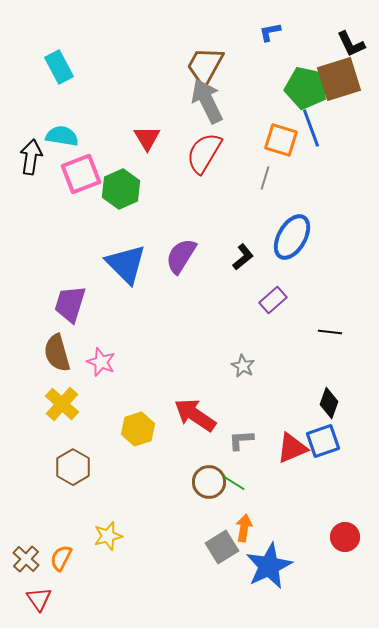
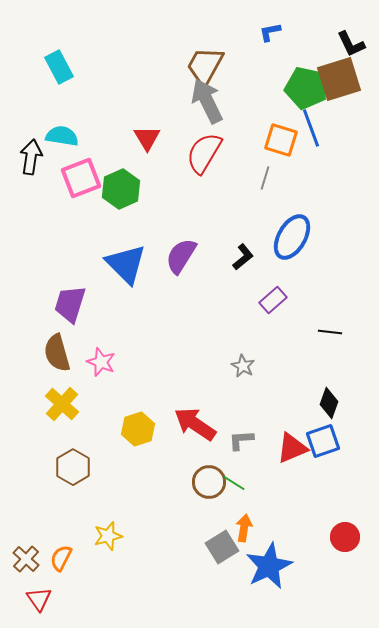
pink square at (81, 174): moved 4 px down
red arrow at (195, 415): moved 9 px down
